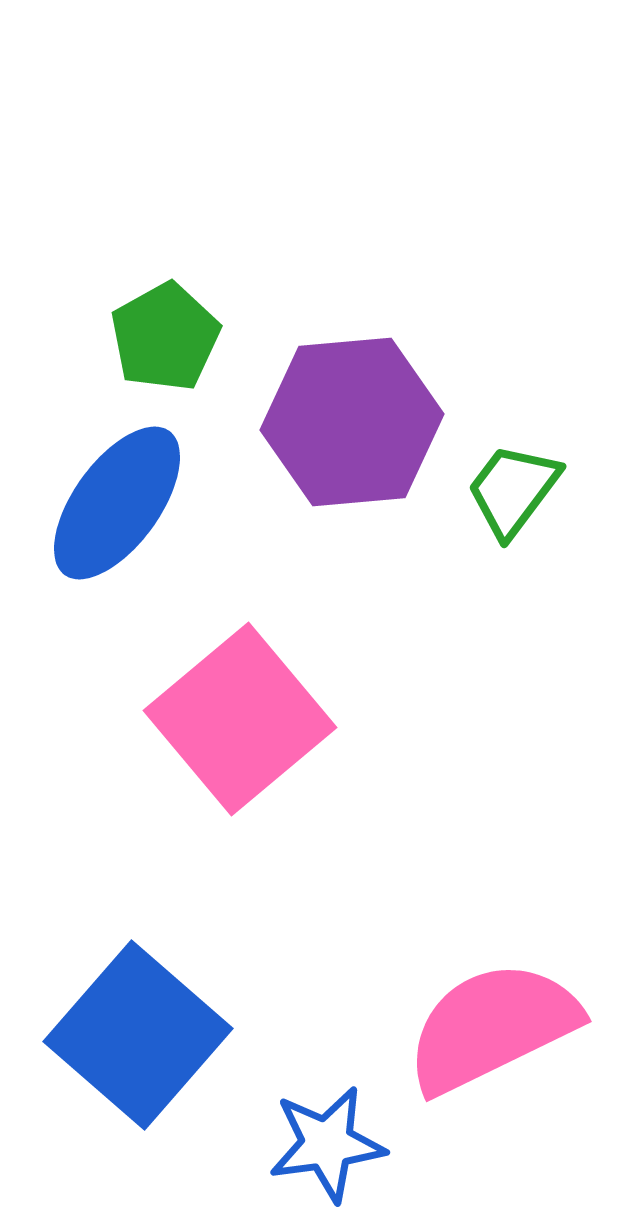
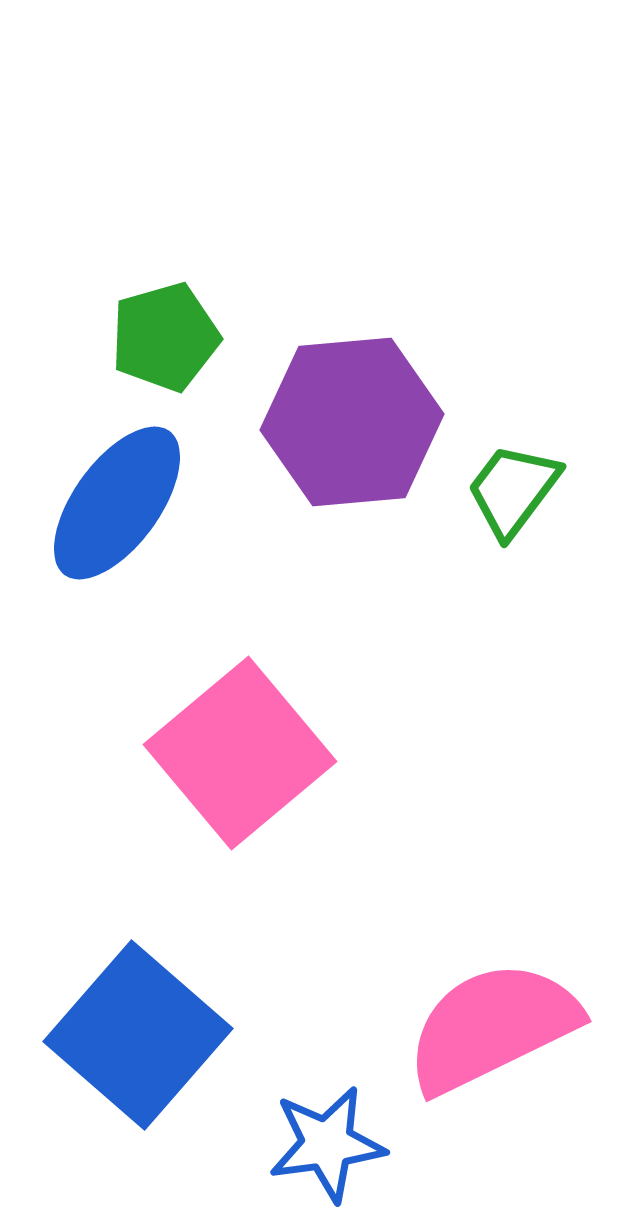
green pentagon: rotated 13 degrees clockwise
pink square: moved 34 px down
